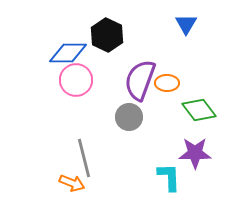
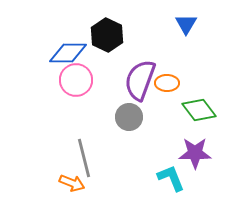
cyan L-shape: moved 2 px right, 1 px down; rotated 20 degrees counterclockwise
